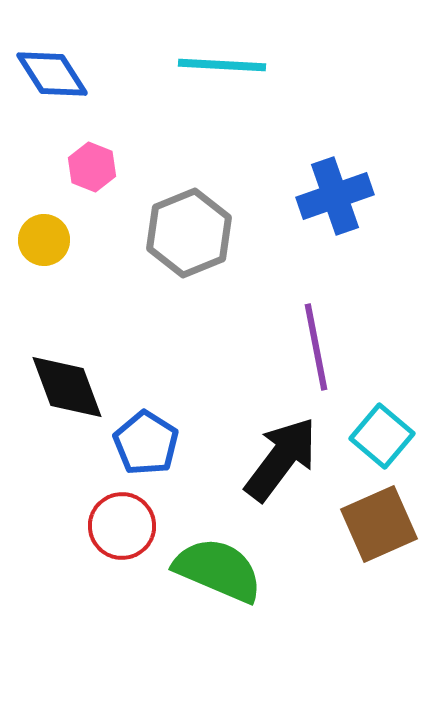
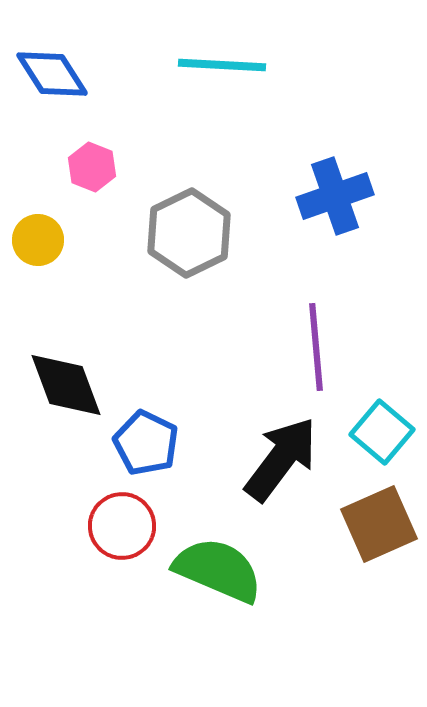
gray hexagon: rotated 4 degrees counterclockwise
yellow circle: moved 6 px left
purple line: rotated 6 degrees clockwise
black diamond: moved 1 px left, 2 px up
cyan square: moved 4 px up
blue pentagon: rotated 6 degrees counterclockwise
